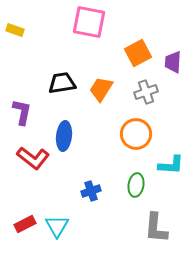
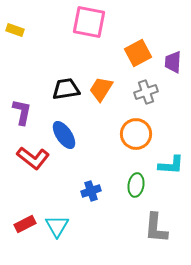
black trapezoid: moved 4 px right, 6 px down
blue ellipse: moved 1 px up; rotated 40 degrees counterclockwise
